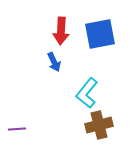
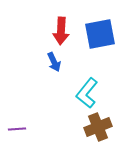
brown cross: moved 1 px left, 2 px down; rotated 8 degrees counterclockwise
